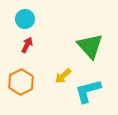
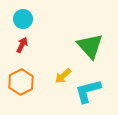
cyan circle: moved 2 px left
red arrow: moved 5 px left
